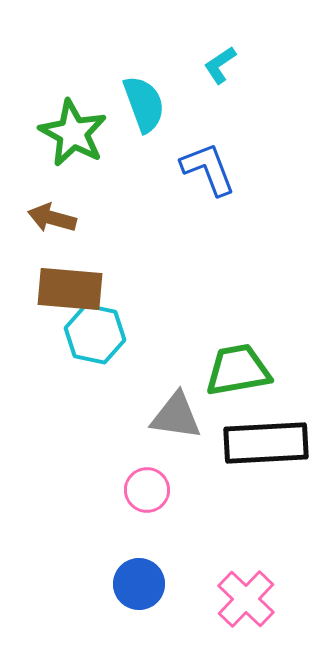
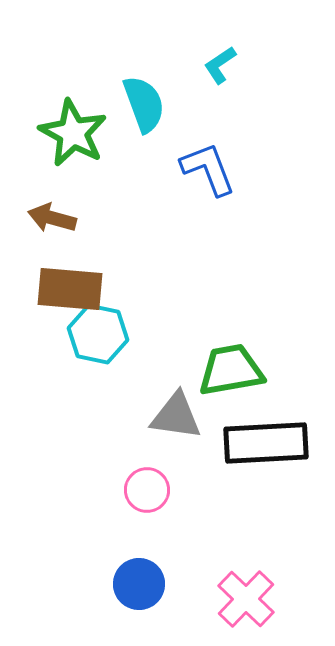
cyan hexagon: moved 3 px right
green trapezoid: moved 7 px left
